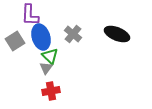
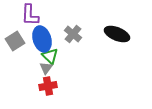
blue ellipse: moved 1 px right, 2 px down
red cross: moved 3 px left, 5 px up
